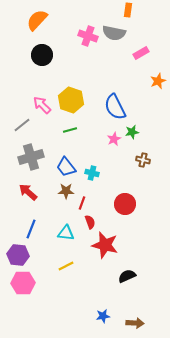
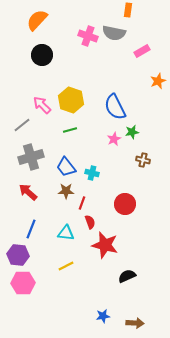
pink rectangle: moved 1 px right, 2 px up
